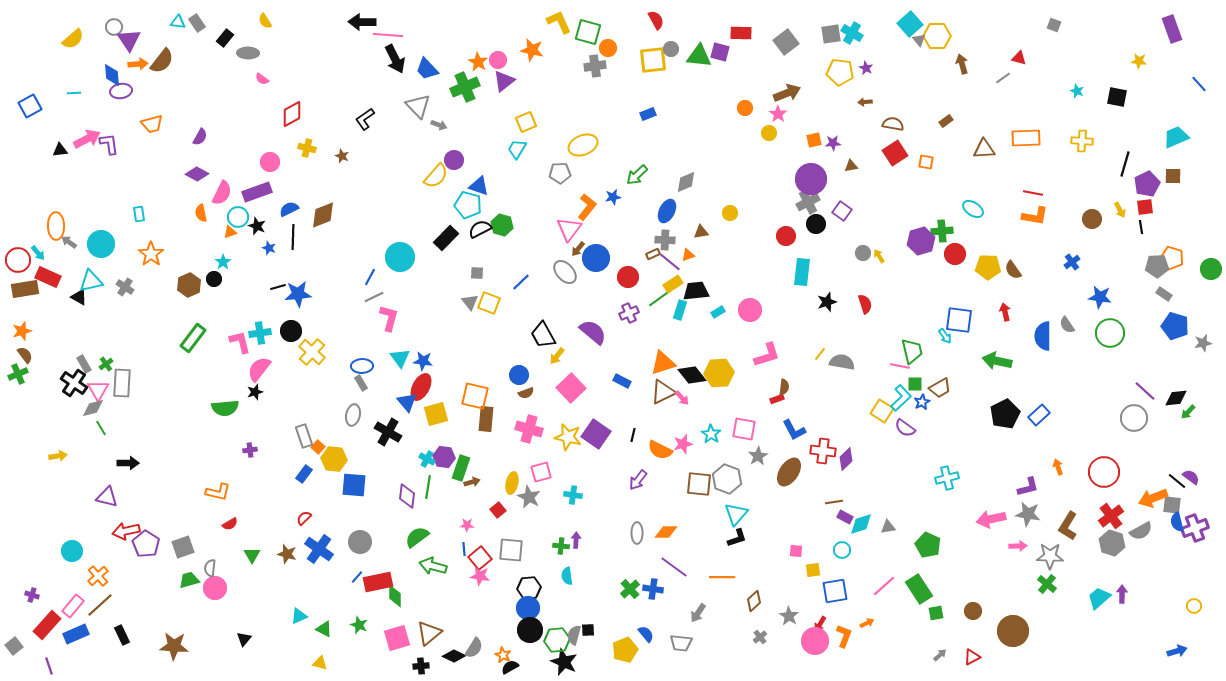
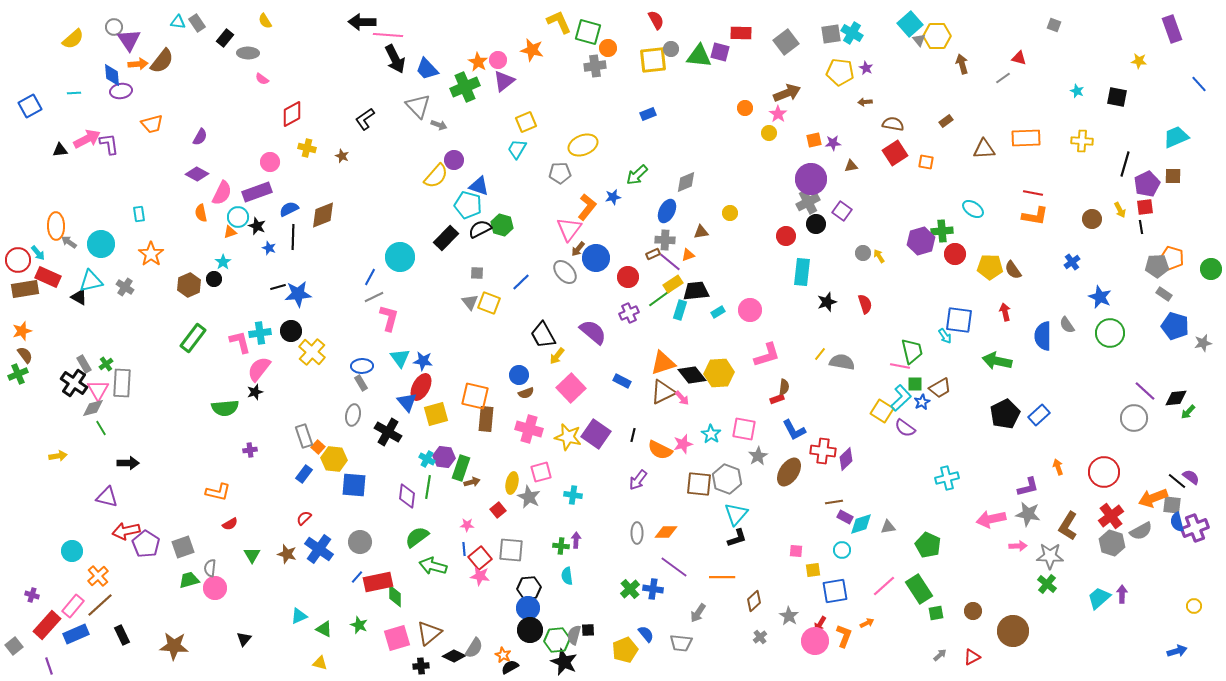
yellow pentagon at (988, 267): moved 2 px right
blue star at (1100, 297): rotated 15 degrees clockwise
